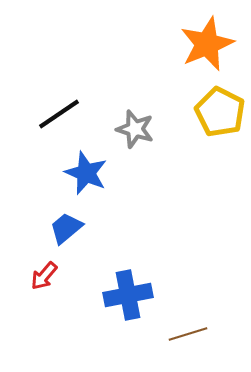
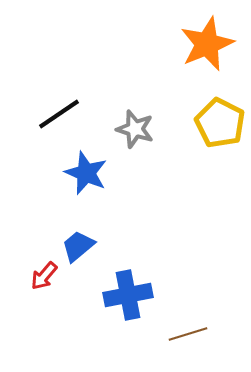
yellow pentagon: moved 11 px down
blue trapezoid: moved 12 px right, 18 px down
